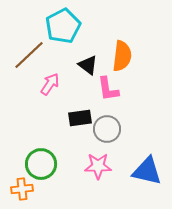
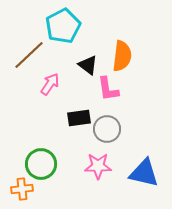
black rectangle: moved 1 px left
blue triangle: moved 3 px left, 2 px down
